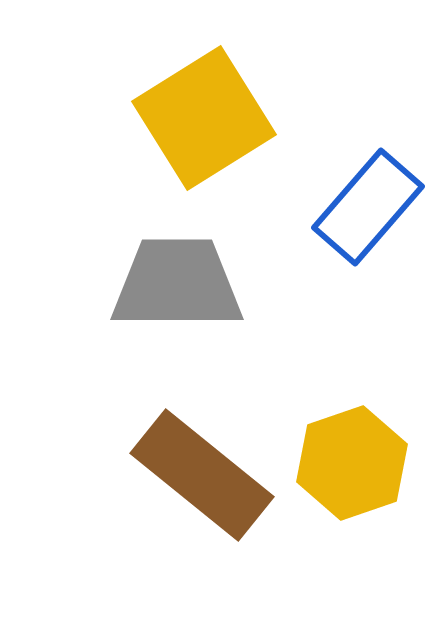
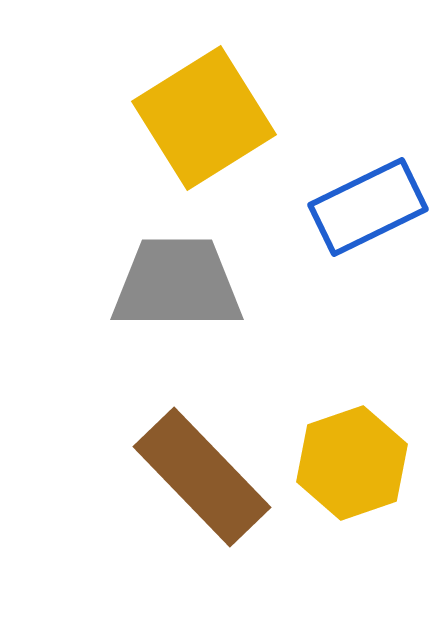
blue rectangle: rotated 23 degrees clockwise
brown rectangle: moved 2 px down; rotated 7 degrees clockwise
